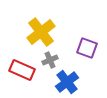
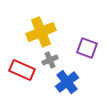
yellow cross: rotated 16 degrees clockwise
